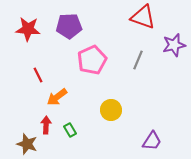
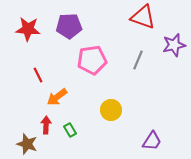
pink pentagon: rotated 16 degrees clockwise
